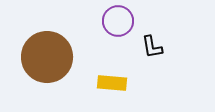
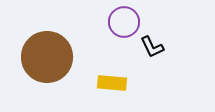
purple circle: moved 6 px right, 1 px down
black L-shape: rotated 15 degrees counterclockwise
